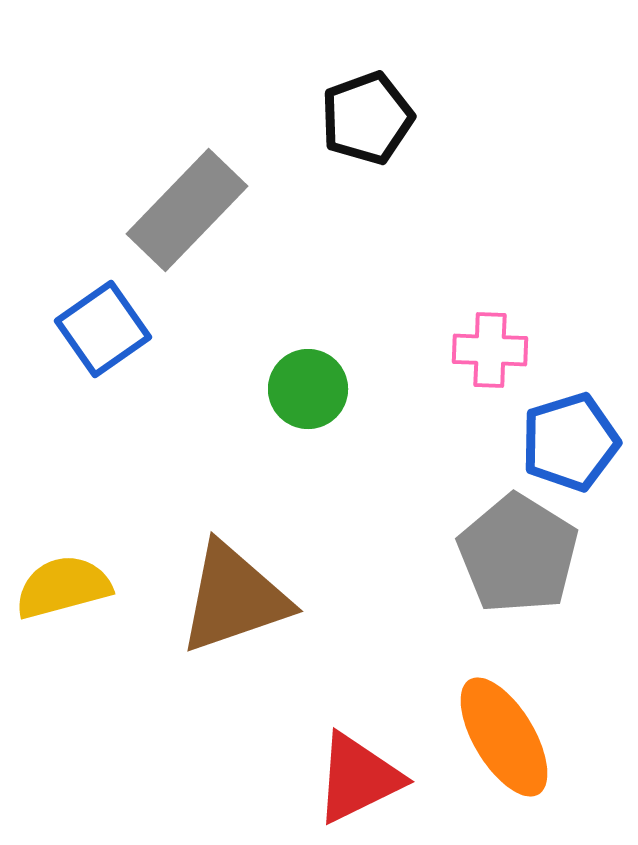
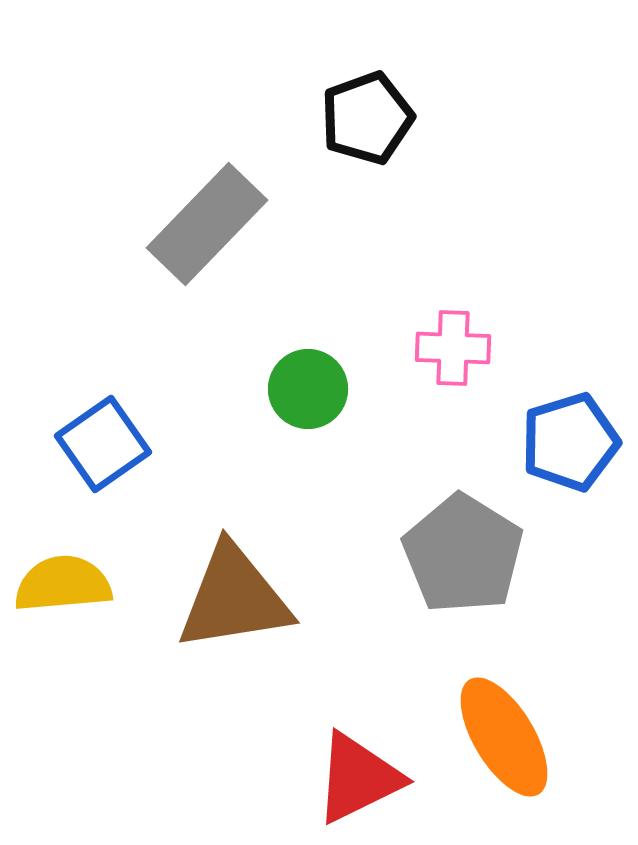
gray rectangle: moved 20 px right, 14 px down
blue square: moved 115 px down
pink cross: moved 37 px left, 2 px up
gray pentagon: moved 55 px left
yellow semicircle: moved 3 px up; rotated 10 degrees clockwise
brown triangle: rotated 10 degrees clockwise
